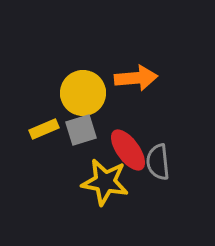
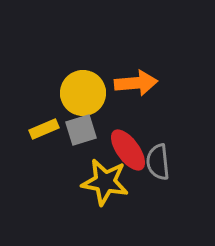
orange arrow: moved 5 px down
